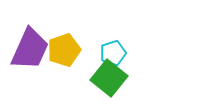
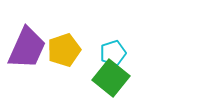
purple trapezoid: moved 3 px left, 1 px up
green square: moved 2 px right
